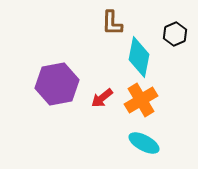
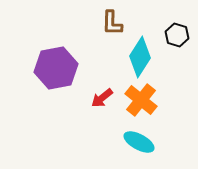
black hexagon: moved 2 px right, 1 px down; rotated 20 degrees counterclockwise
cyan diamond: moved 1 px right; rotated 21 degrees clockwise
purple hexagon: moved 1 px left, 16 px up
orange cross: rotated 20 degrees counterclockwise
cyan ellipse: moved 5 px left, 1 px up
